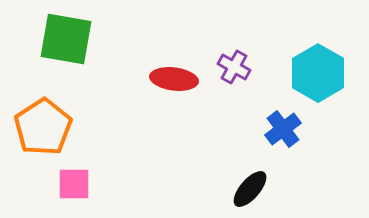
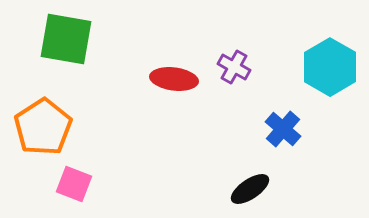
cyan hexagon: moved 12 px right, 6 px up
blue cross: rotated 12 degrees counterclockwise
pink square: rotated 21 degrees clockwise
black ellipse: rotated 15 degrees clockwise
